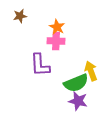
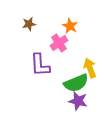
brown star: moved 9 px right, 8 px down
orange star: moved 13 px right, 1 px up
pink cross: moved 3 px right, 2 px down; rotated 36 degrees counterclockwise
yellow arrow: moved 1 px left, 3 px up
